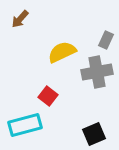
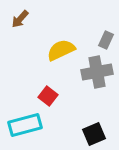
yellow semicircle: moved 1 px left, 2 px up
